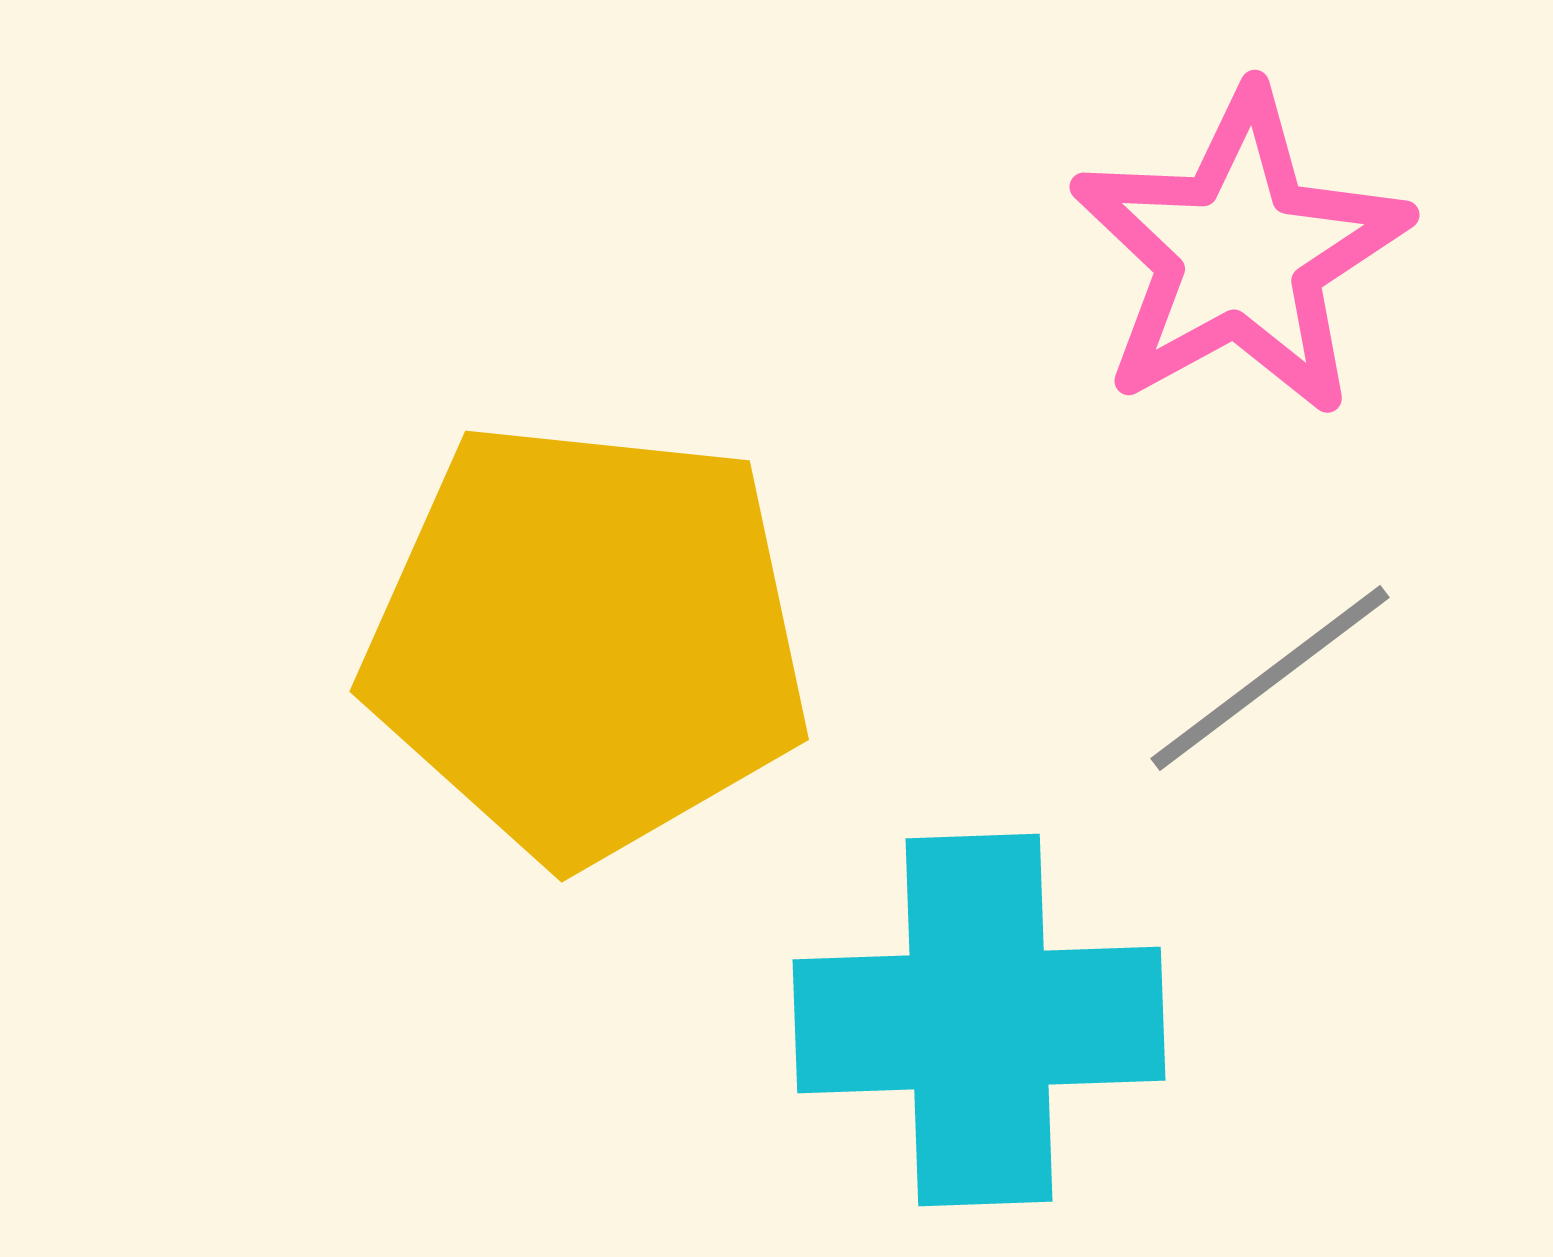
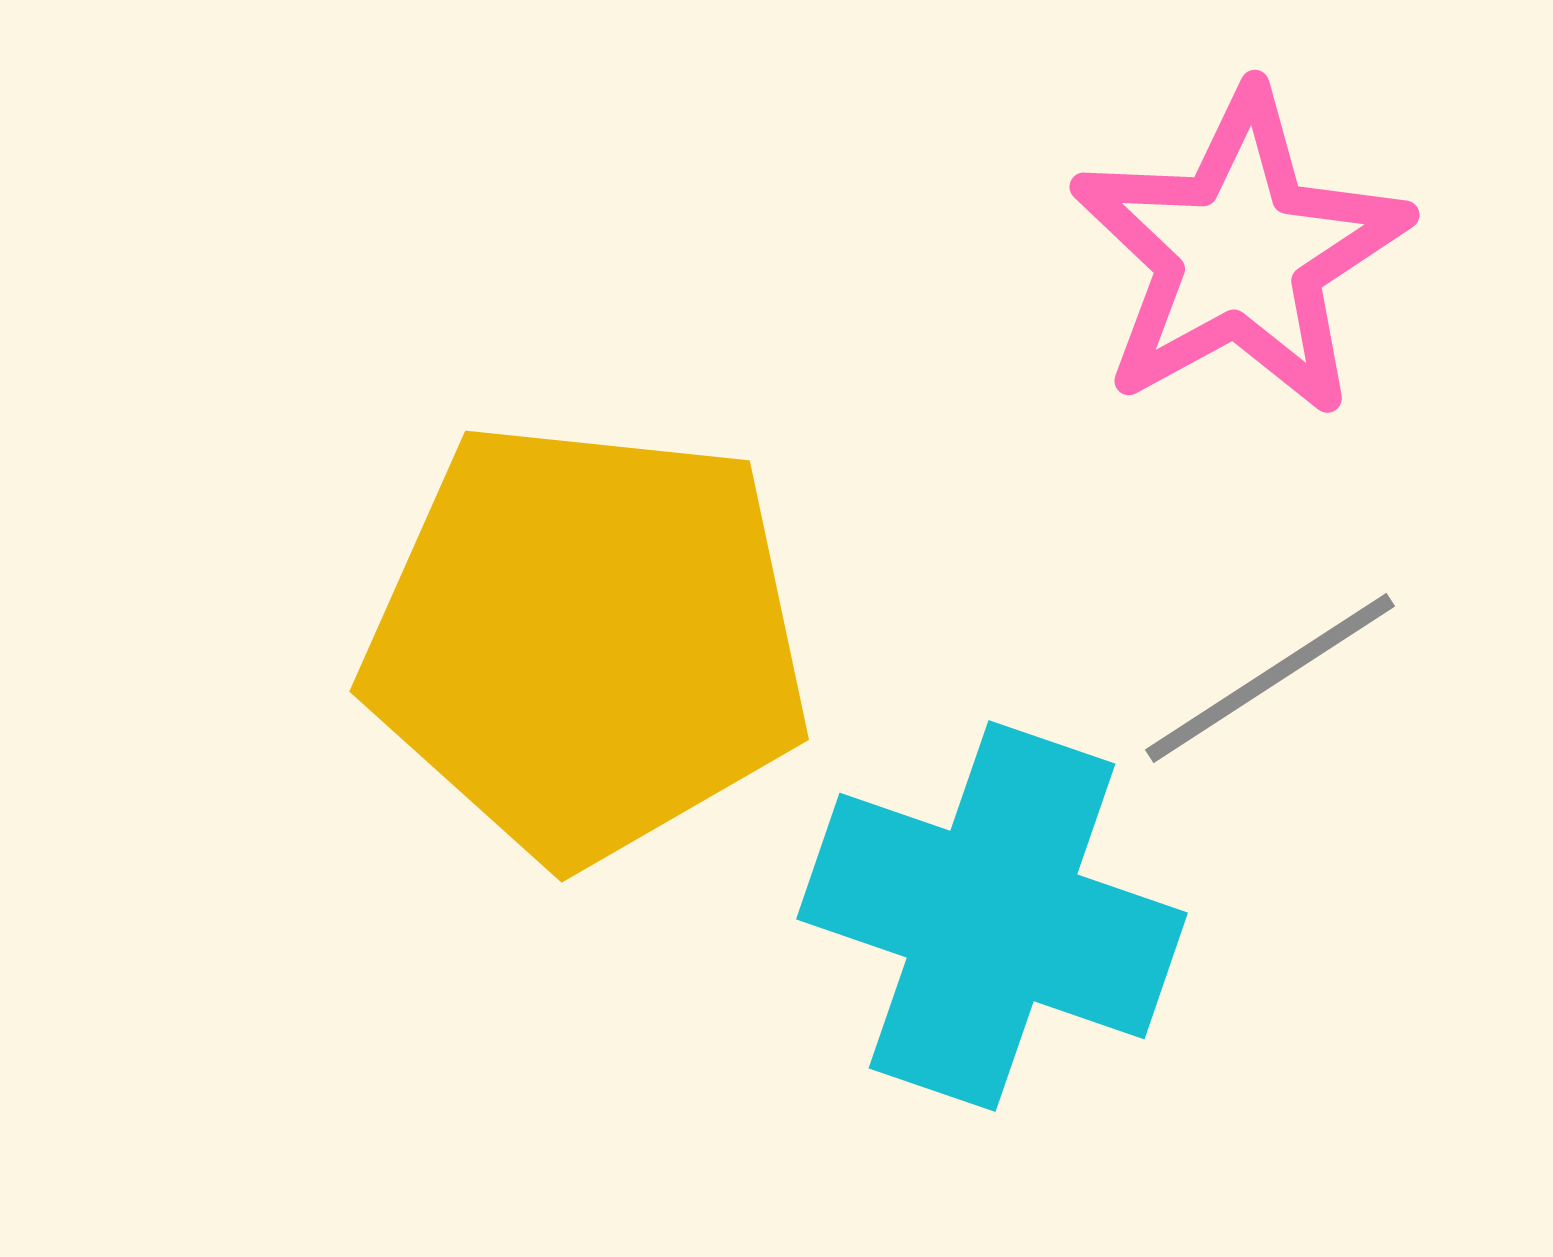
gray line: rotated 4 degrees clockwise
cyan cross: moved 13 px right, 104 px up; rotated 21 degrees clockwise
